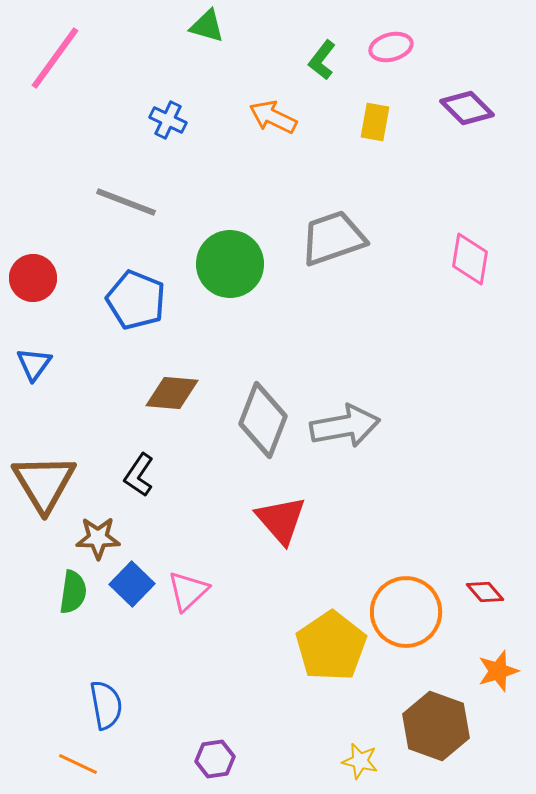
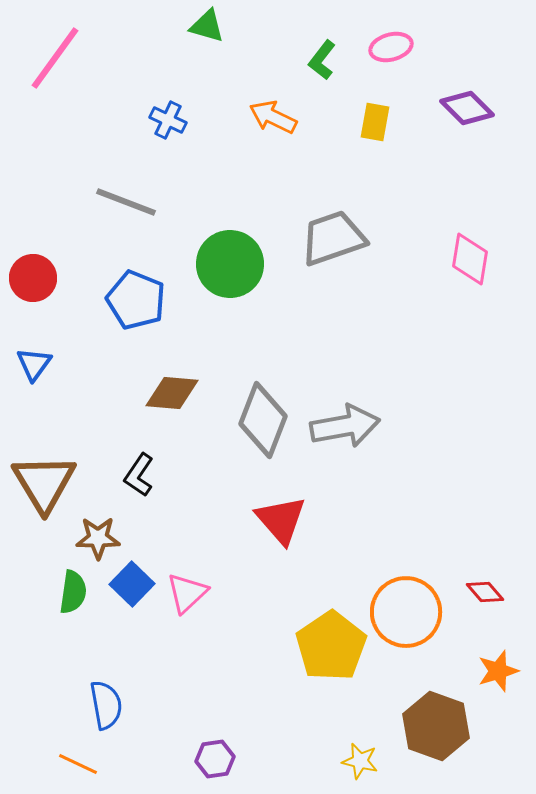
pink triangle: moved 1 px left, 2 px down
